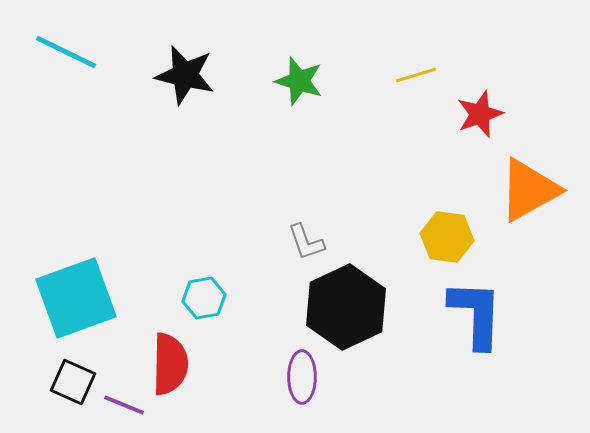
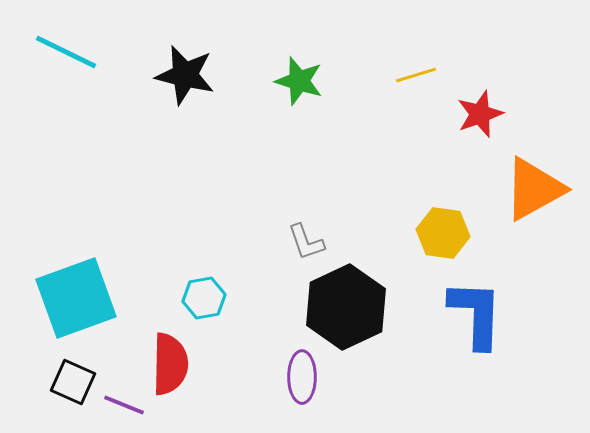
orange triangle: moved 5 px right, 1 px up
yellow hexagon: moved 4 px left, 4 px up
